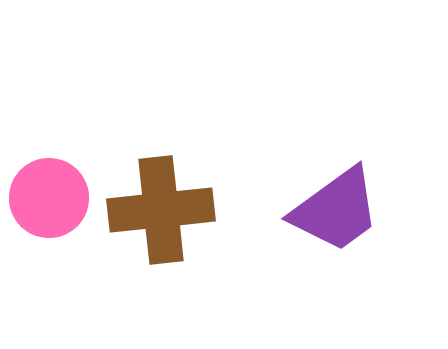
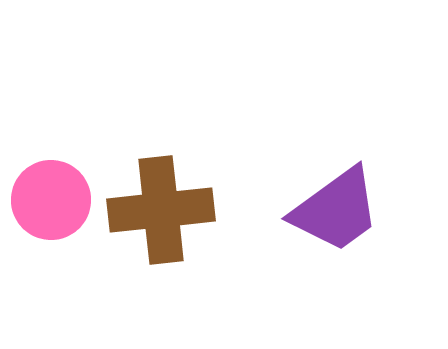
pink circle: moved 2 px right, 2 px down
